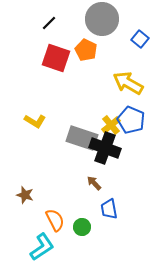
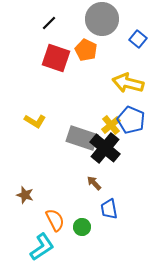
blue square: moved 2 px left
yellow arrow: rotated 16 degrees counterclockwise
black cross: rotated 20 degrees clockwise
